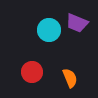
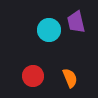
purple trapezoid: moved 1 px left, 1 px up; rotated 55 degrees clockwise
red circle: moved 1 px right, 4 px down
